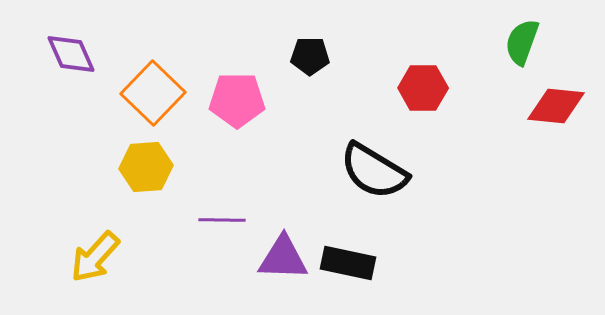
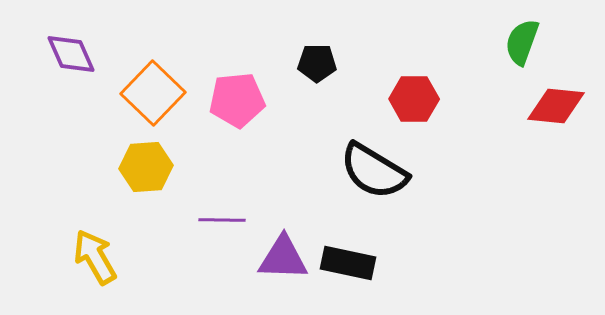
black pentagon: moved 7 px right, 7 px down
red hexagon: moved 9 px left, 11 px down
pink pentagon: rotated 6 degrees counterclockwise
yellow arrow: rotated 108 degrees clockwise
